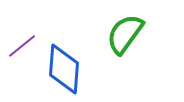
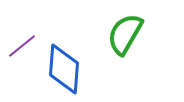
green semicircle: rotated 6 degrees counterclockwise
